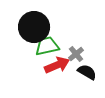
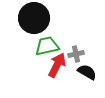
black circle: moved 9 px up
gray cross: rotated 28 degrees clockwise
red arrow: rotated 40 degrees counterclockwise
